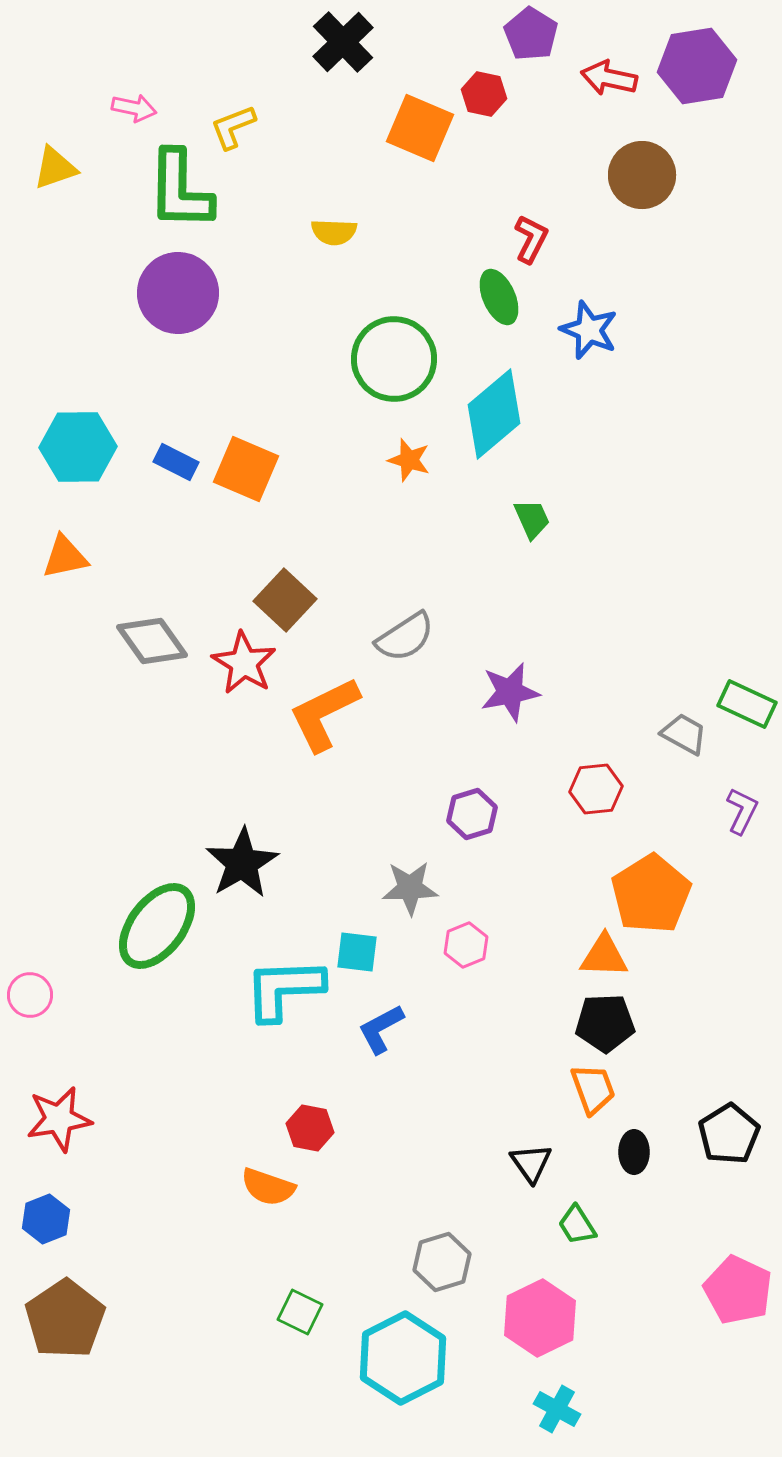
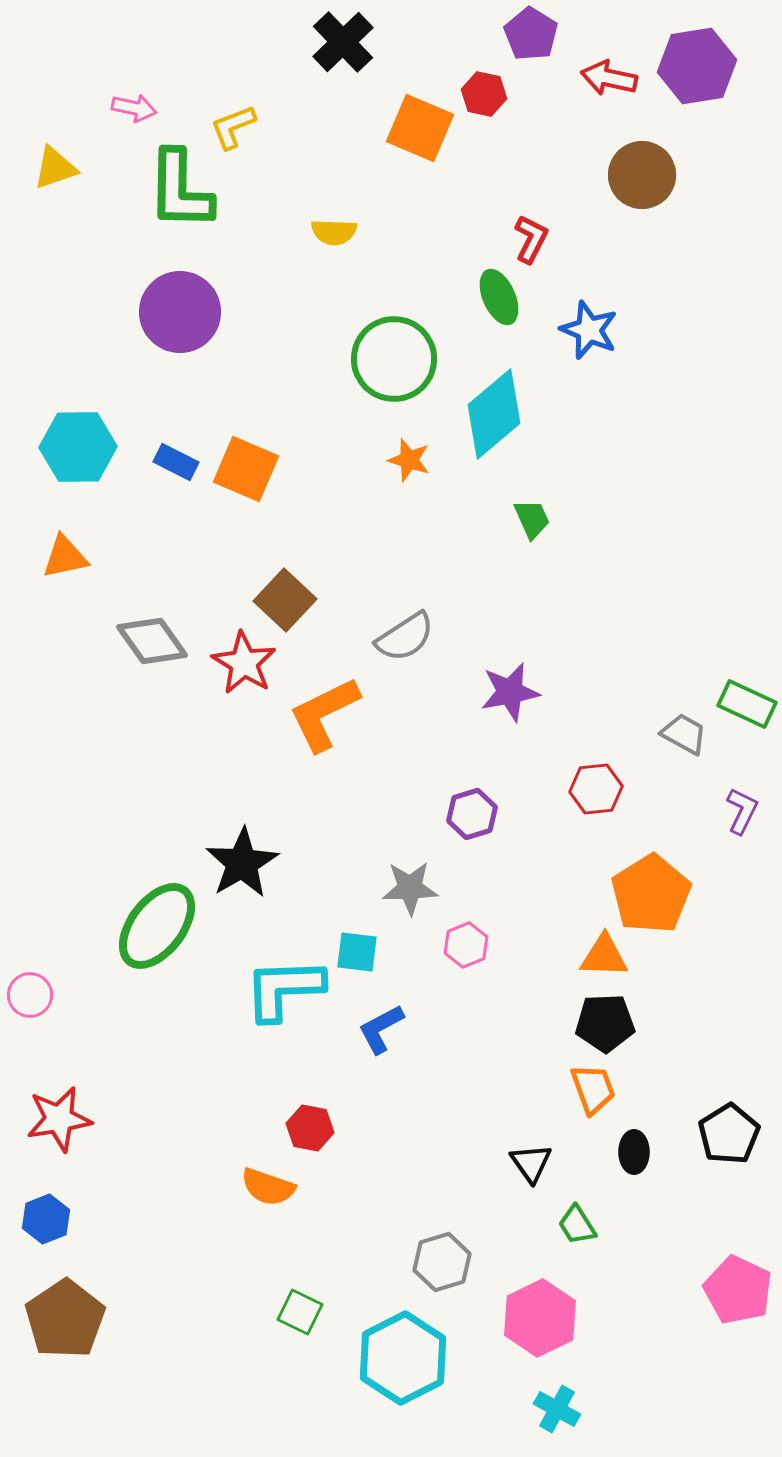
purple circle at (178, 293): moved 2 px right, 19 px down
